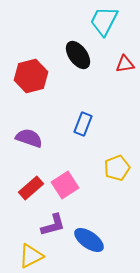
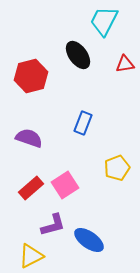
blue rectangle: moved 1 px up
